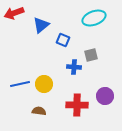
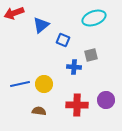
purple circle: moved 1 px right, 4 px down
